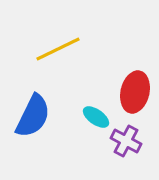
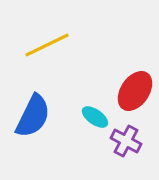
yellow line: moved 11 px left, 4 px up
red ellipse: moved 1 px up; rotated 21 degrees clockwise
cyan ellipse: moved 1 px left
